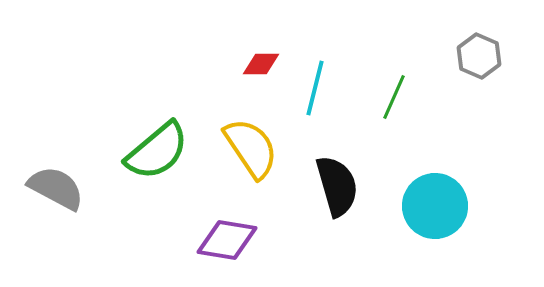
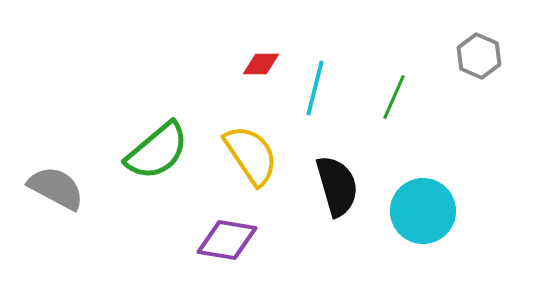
yellow semicircle: moved 7 px down
cyan circle: moved 12 px left, 5 px down
